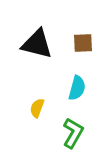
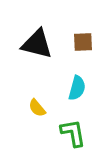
brown square: moved 1 px up
yellow semicircle: rotated 60 degrees counterclockwise
green L-shape: rotated 40 degrees counterclockwise
